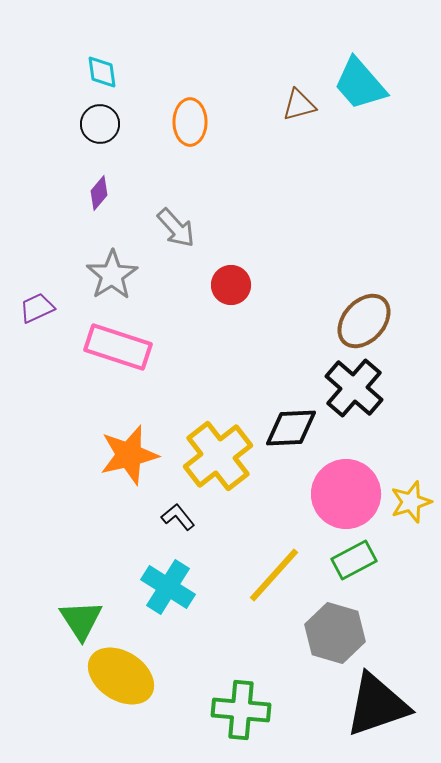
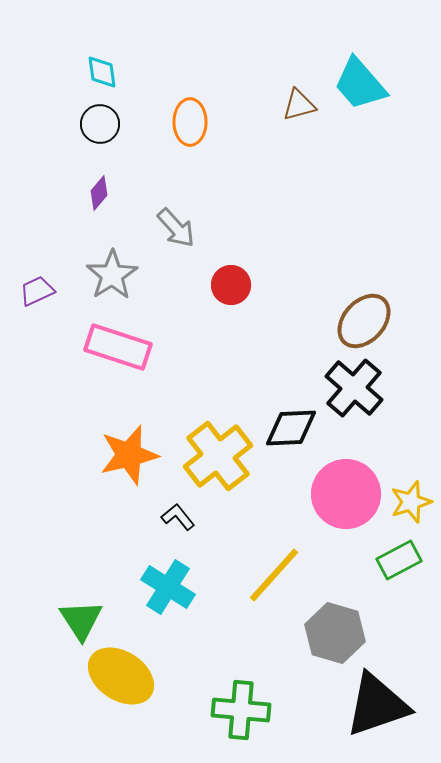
purple trapezoid: moved 17 px up
green rectangle: moved 45 px right
